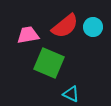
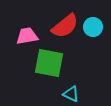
pink trapezoid: moved 1 px left, 1 px down
green square: rotated 12 degrees counterclockwise
